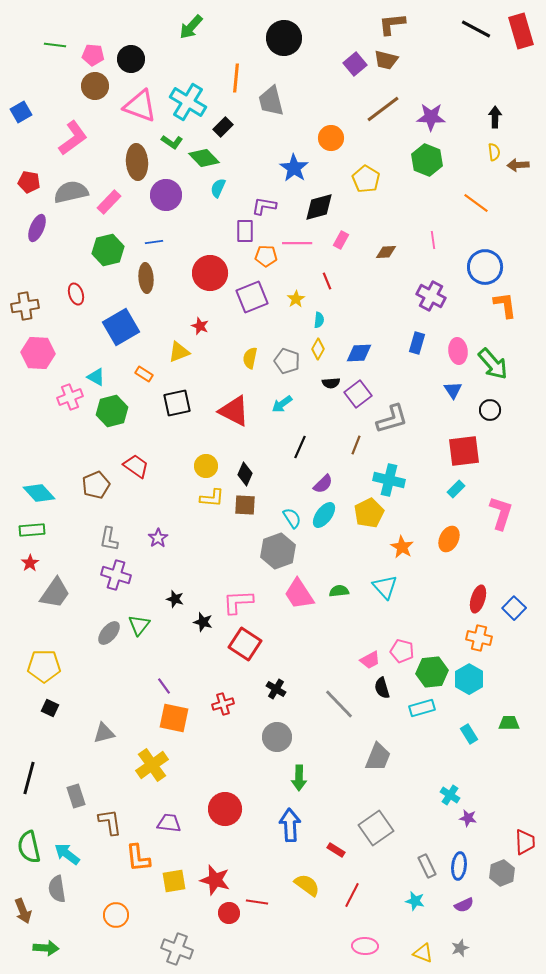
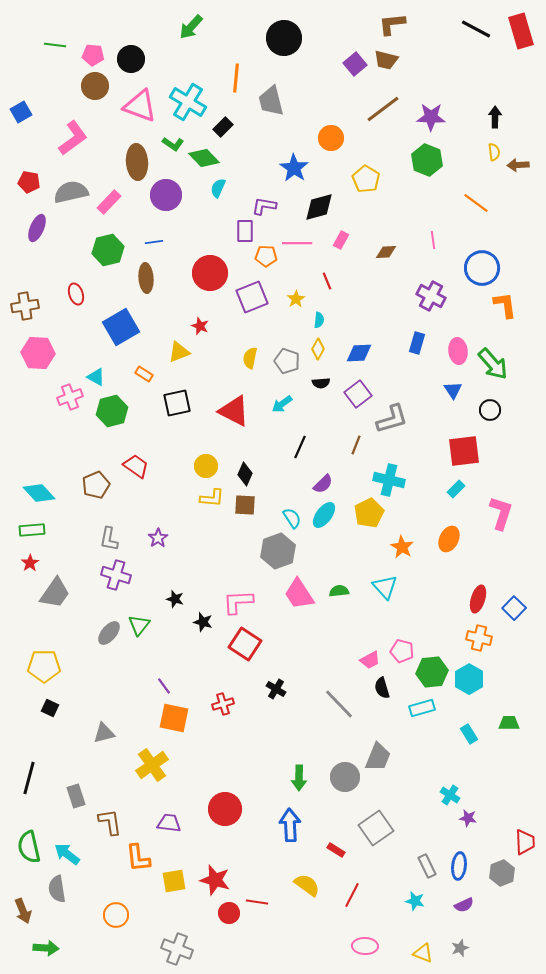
green L-shape at (172, 142): moved 1 px right, 2 px down
blue circle at (485, 267): moved 3 px left, 1 px down
black semicircle at (331, 383): moved 10 px left
gray circle at (277, 737): moved 68 px right, 40 px down
